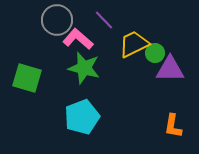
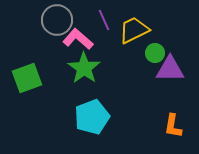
purple line: rotated 20 degrees clockwise
yellow trapezoid: moved 14 px up
green star: rotated 20 degrees clockwise
green square: rotated 36 degrees counterclockwise
cyan pentagon: moved 10 px right
